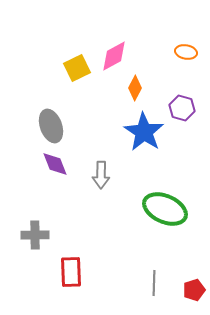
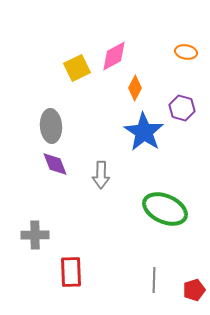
gray ellipse: rotated 16 degrees clockwise
gray line: moved 3 px up
